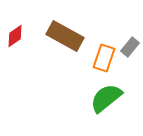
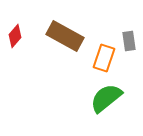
red diamond: rotated 15 degrees counterclockwise
gray rectangle: moved 1 px left, 6 px up; rotated 48 degrees counterclockwise
